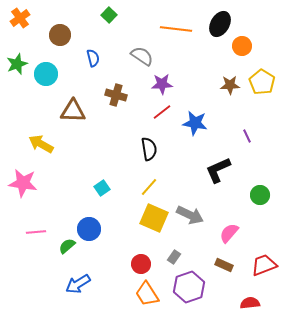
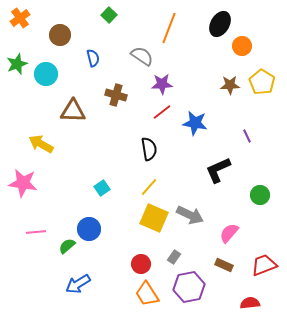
orange line: moved 7 px left, 1 px up; rotated 76 degrees counterclockwise
purple hexagon: rotated 8 degrees clockwise
